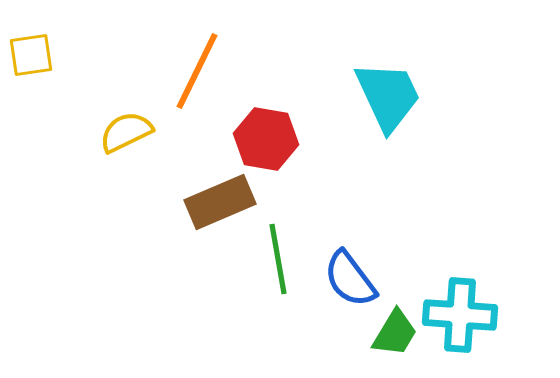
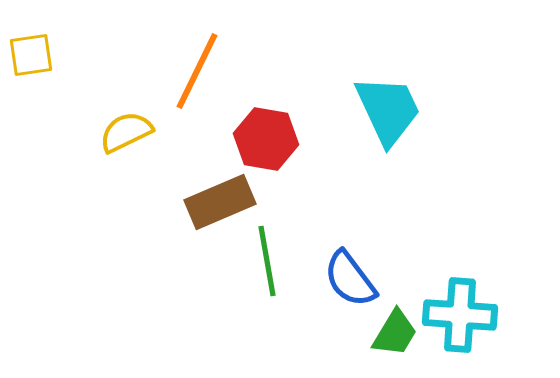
cyan trapezoid: moved 14 px down
green line: moved 11 px left, 2 px down
